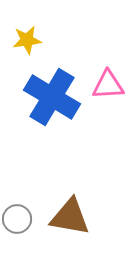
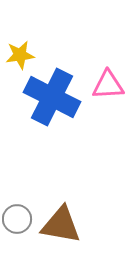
yellow star: moved 7 px left, 15 px down
blue cross: rotated 4 degrees counterclockwise
brown triangle: moved 9 px left, 8 px down
